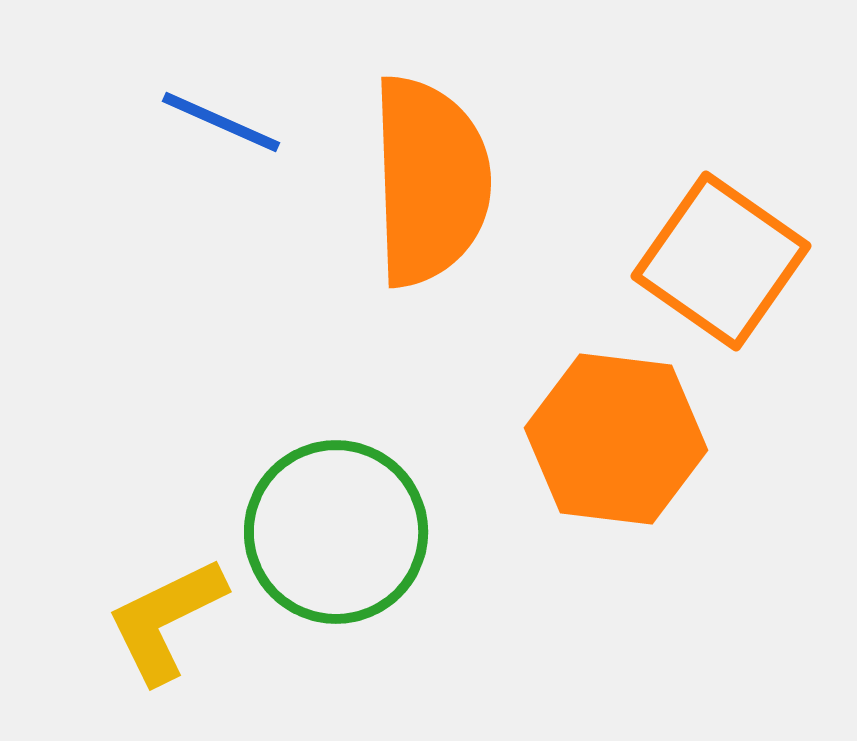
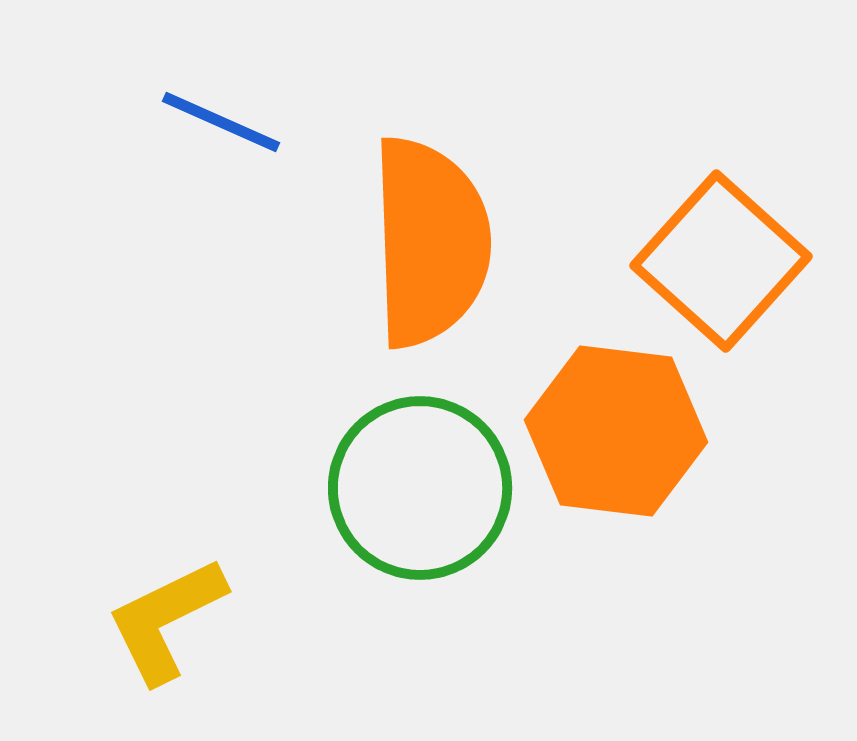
orange semicircle: moved 61 px down
orange square: rotated 7 degrees clockwise
orange hexagon: moved 8 px up
green circle: moved 84 px right, 44 px up
